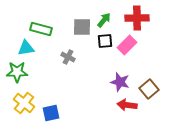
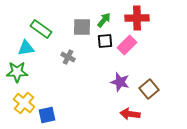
green rectangle: rotated 20 degrees clockwise
red arrow: moved 3 px right, 9 px down
blue square: moved 4 px left, 2 px down
